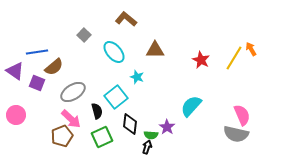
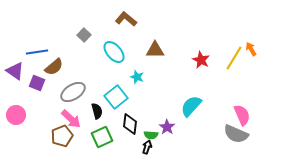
gray semicircle: rotated 10 degrees clockwise
